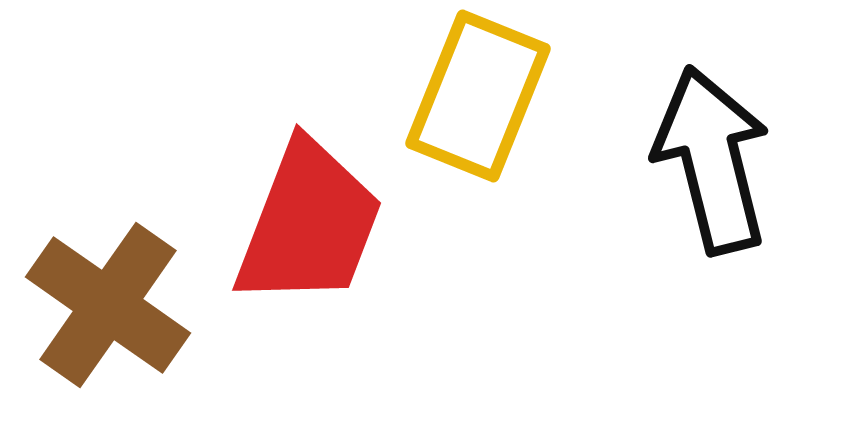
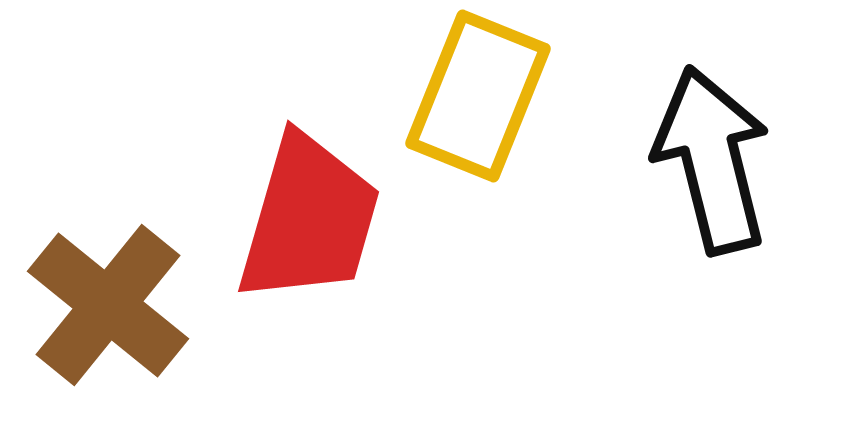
red trapezoid: moved 5 px up; rotated 5 degrees counterclockwise
brown cross: rotated 4 degrees clockwise
